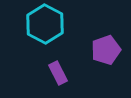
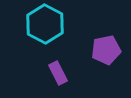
purple pentagon: rotated 8 degrees clockwise
